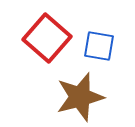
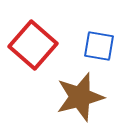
red square: moved 14 px left, 7 px down
